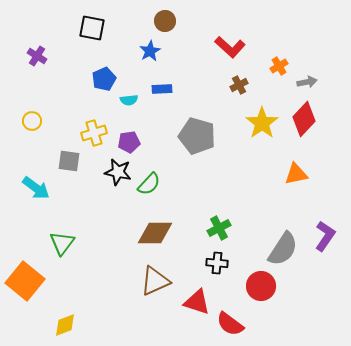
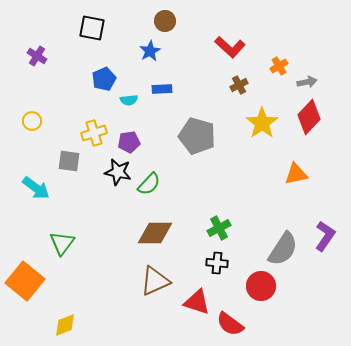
red diamond: moved 5 px right, 2 px up
